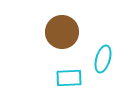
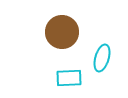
cyan ellipse: moved 1 px left, 1 px up
